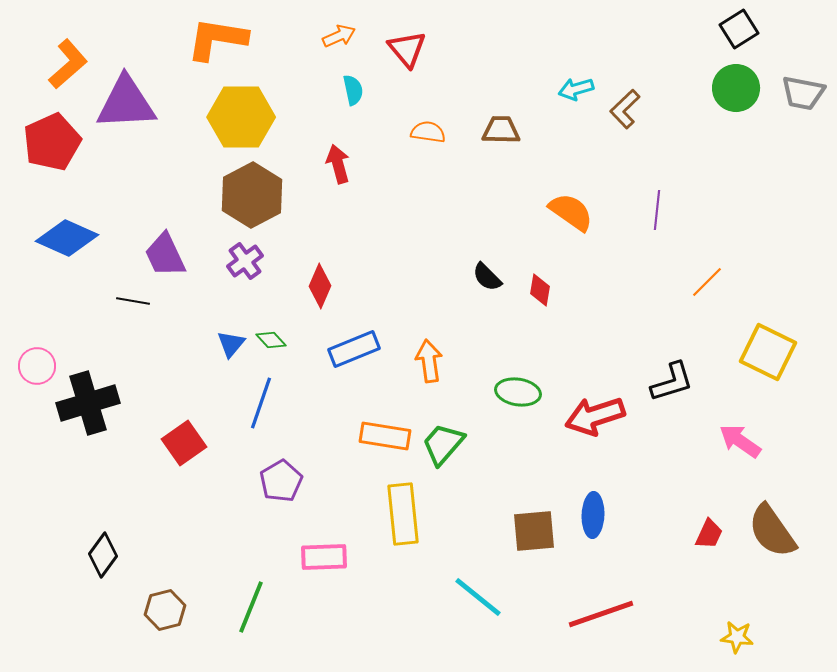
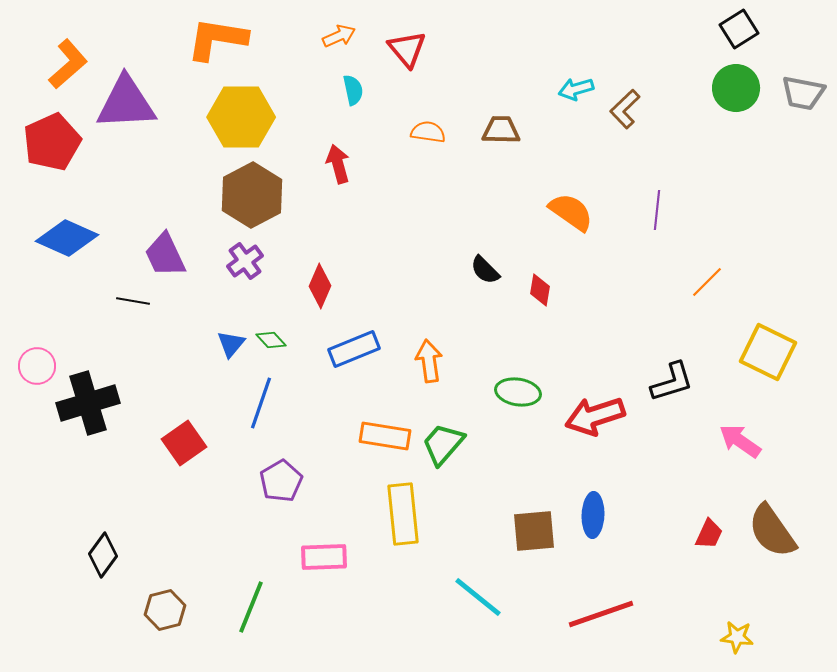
black semicircle at (487, 277): moved 2 px left, 7 px up
